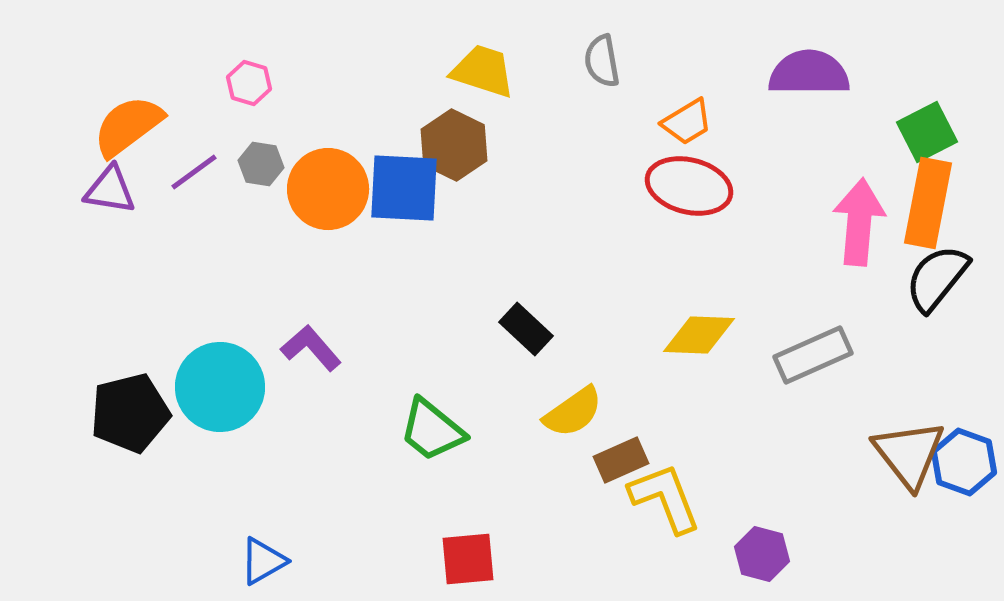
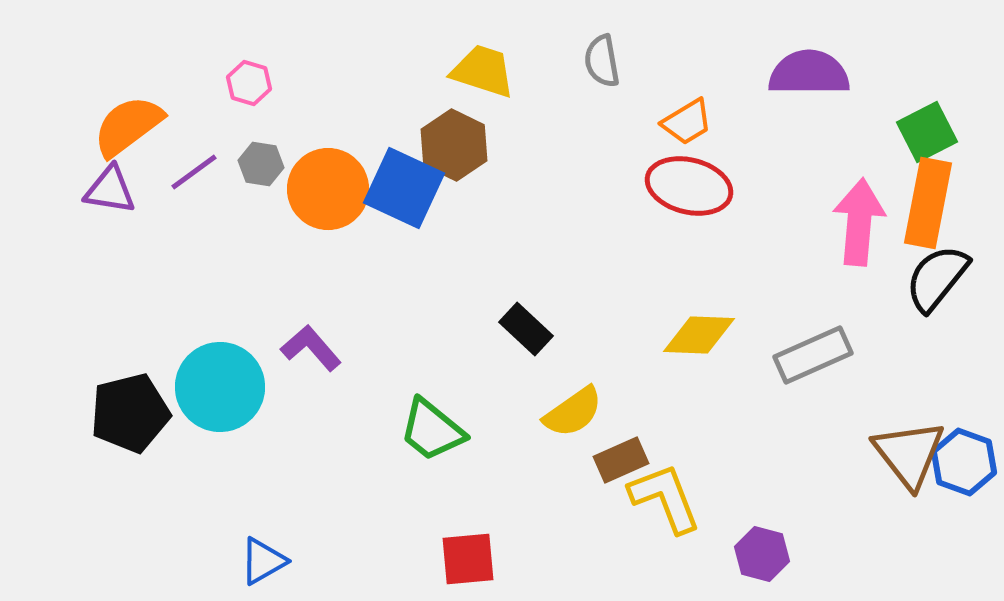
blue square: rotated 22 degrees clockwise
